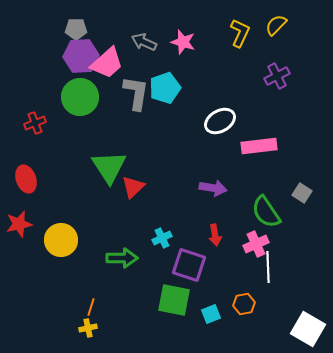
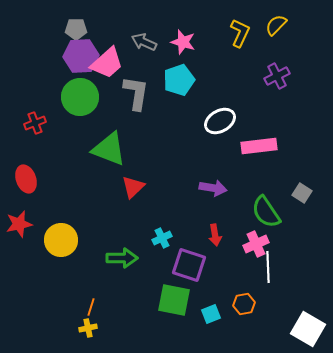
cyan pentagon: moved 14 px right, 8 px up
green triangle: moved 18 px up; rotated 36 degrees counterclockwise
